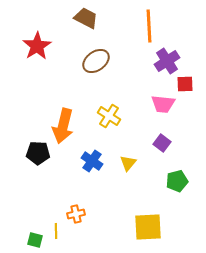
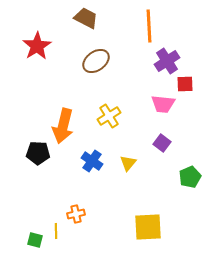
yellow cross: rotated 25 degrees clockwise
green pentagon: moved 13 px right, 4 px up; rotated 10 degrees counterclockwise
